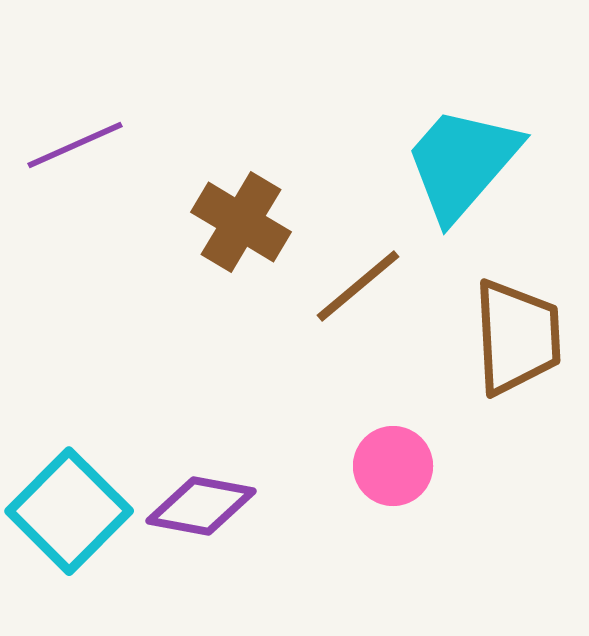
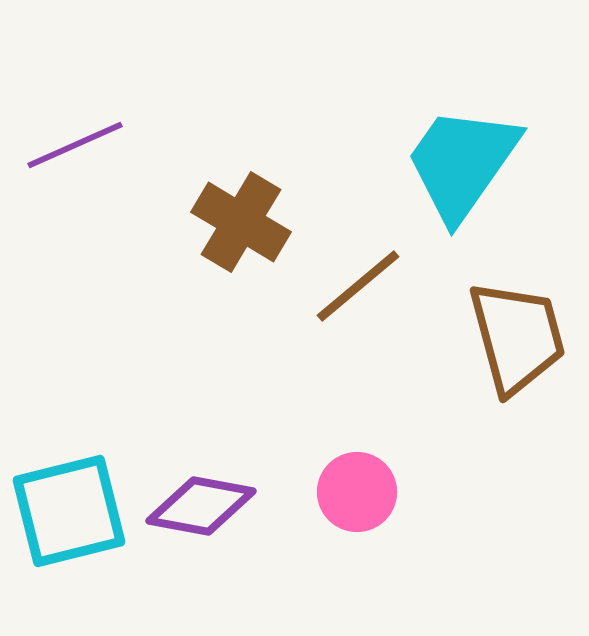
cyan trapezoid: rotated 6 degrees counterclockwise
brown trapezoid: rotated 12 degrees counterclockwise
pink circle: moved 36 px left, 26 px down
cyan square: rotated 31 degrees clockwise
